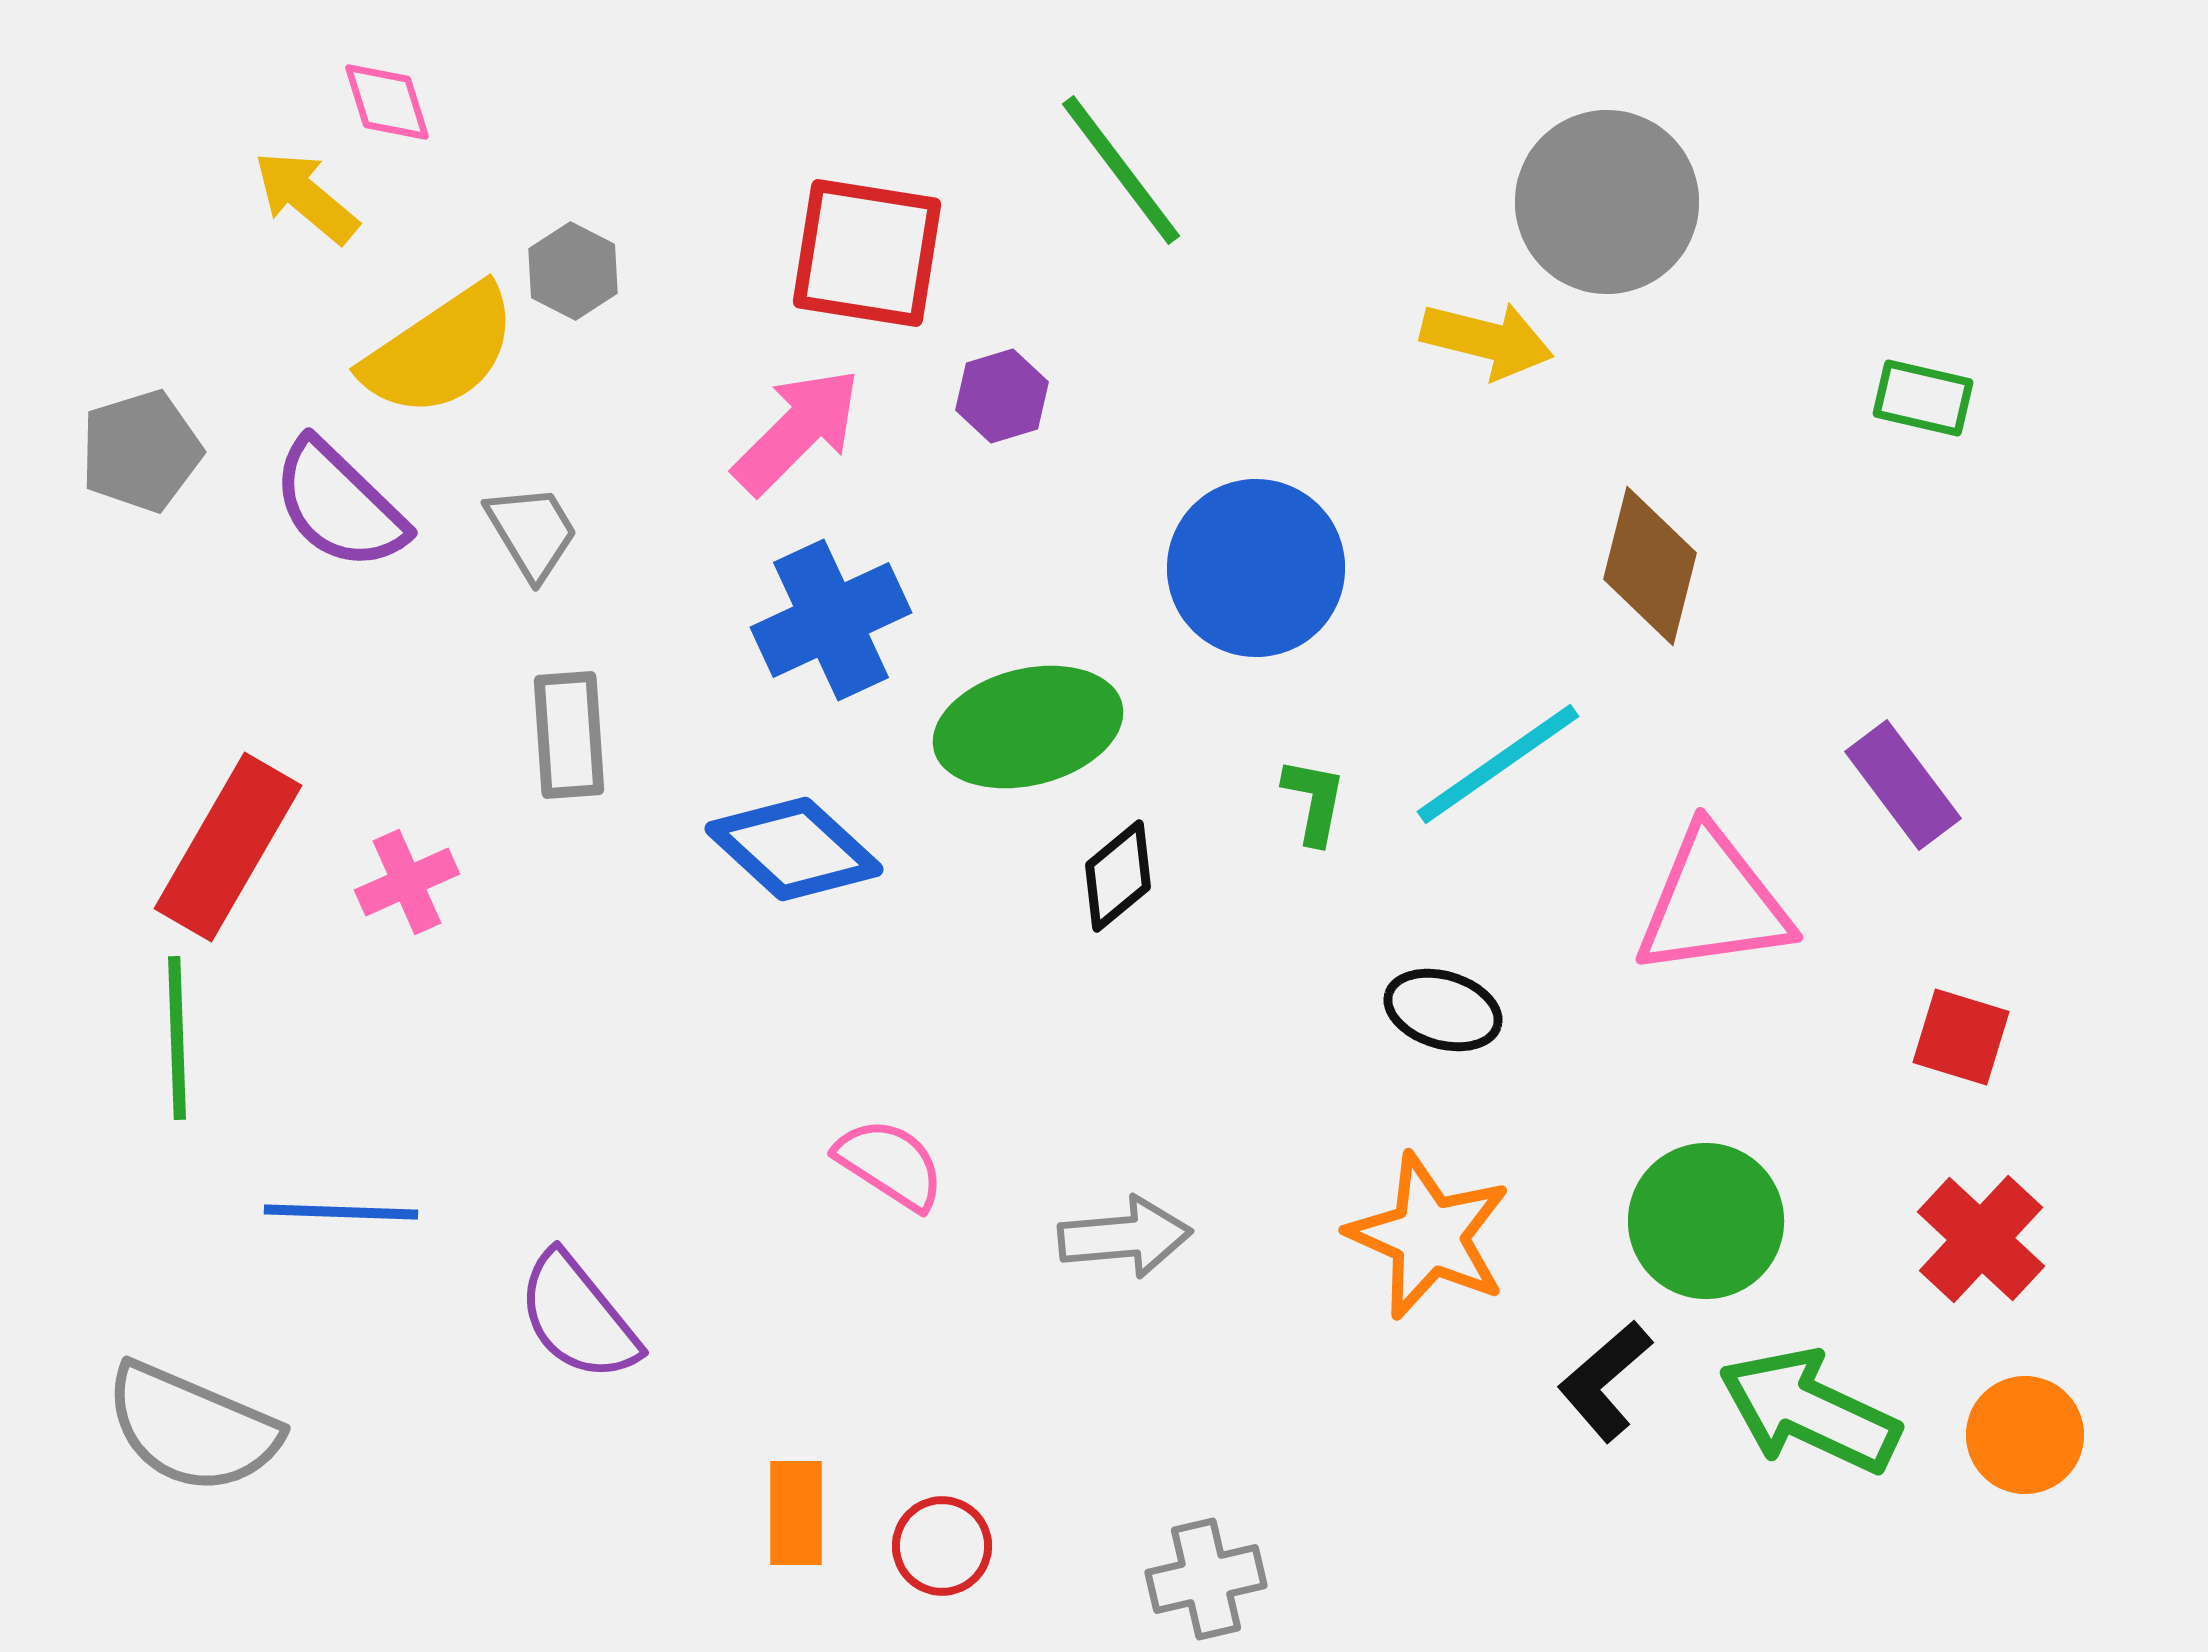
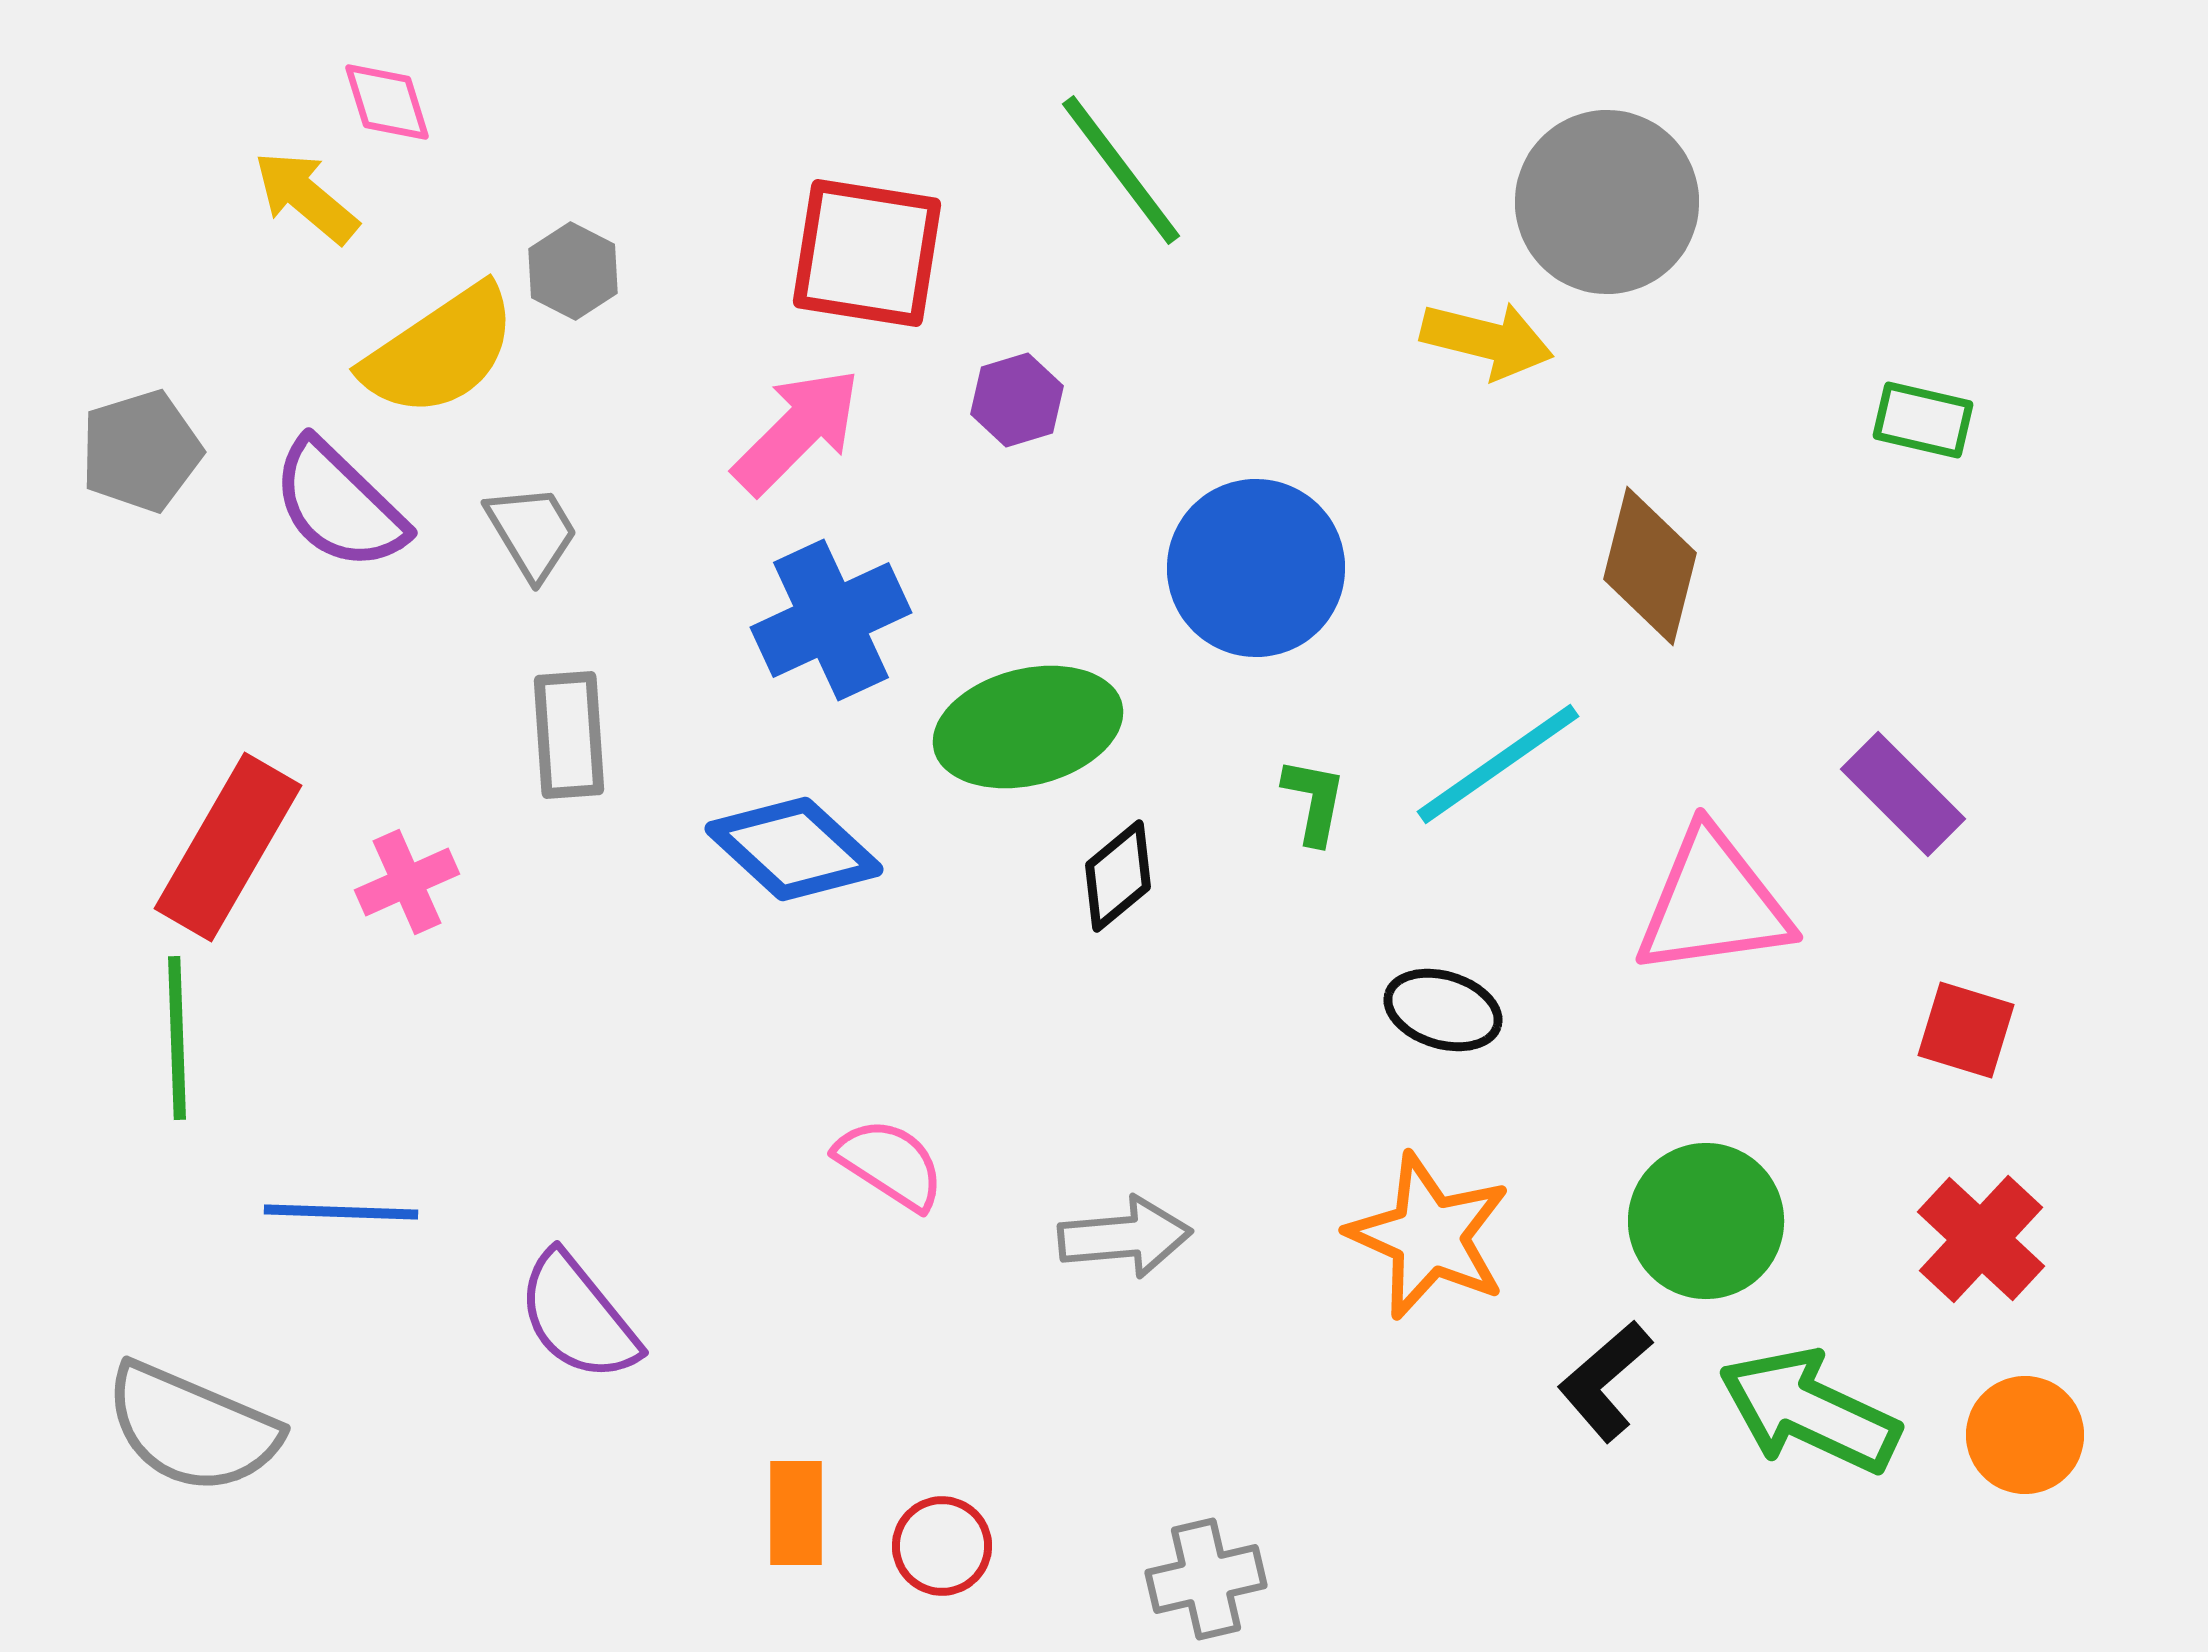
purple hexagon at (1002, 396): moved 15 px right, 4 px down
green rectangle at (1923, 398): moved 22 px down
purple rectangle at (1903, 785): moved 9 px down; rotated 8 degrees counterclockwise
red square at (1961, 1037): moved 5 px right, 7 px up
